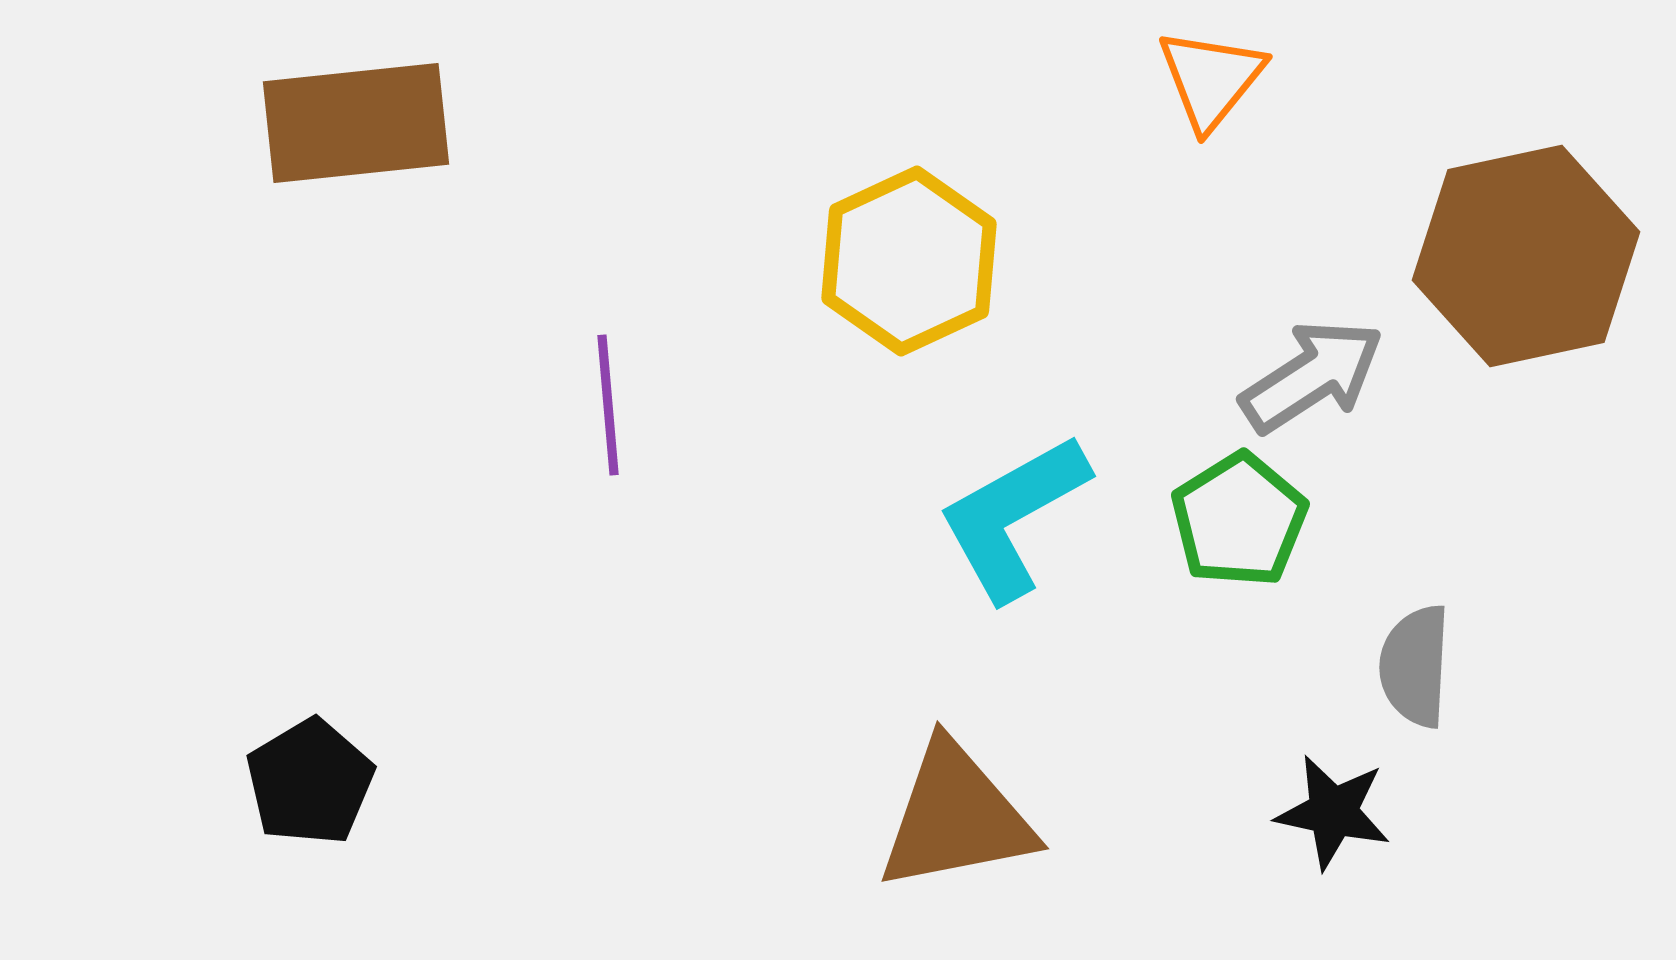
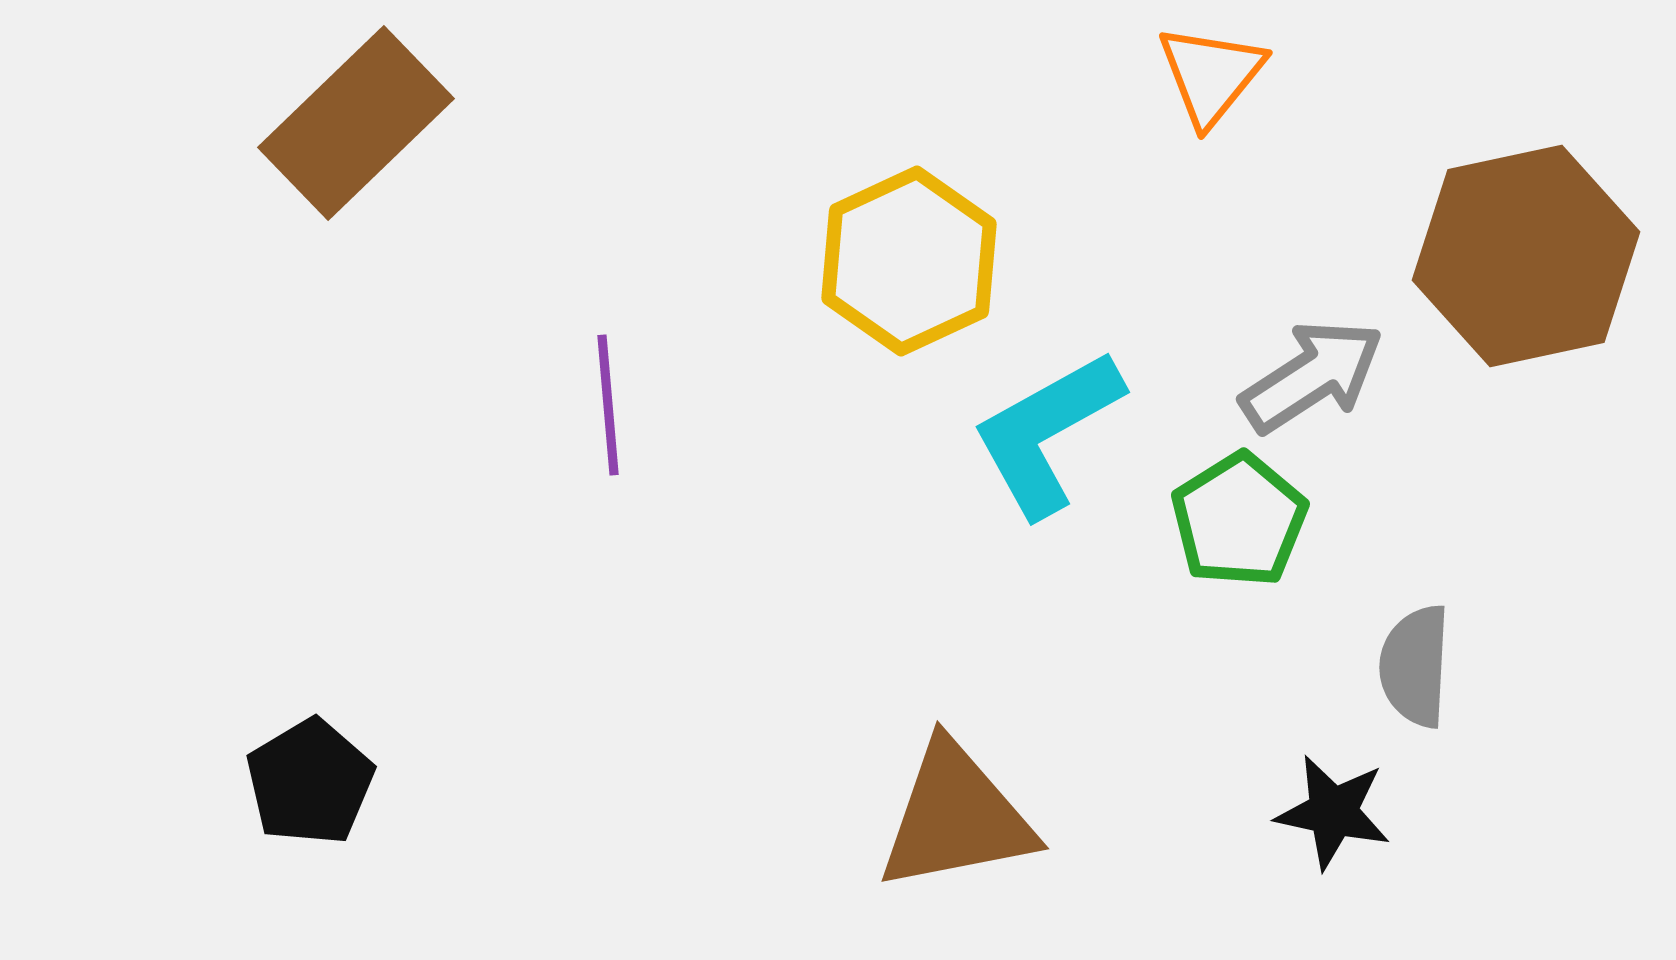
orange triangle: moved 4 px up
brown rectangle: rotated 38 degrees counterclockwise
cyan L-shape: moved 34 px right, 84 px up
